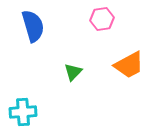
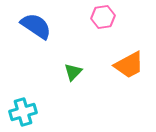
pink hexagon: moved 1 px right, 2 px up
blue semicircle: moved 3 px right; rotated 40 degrees counterclockwise
cyan cross: rotated 12 degrees counterclockwise
